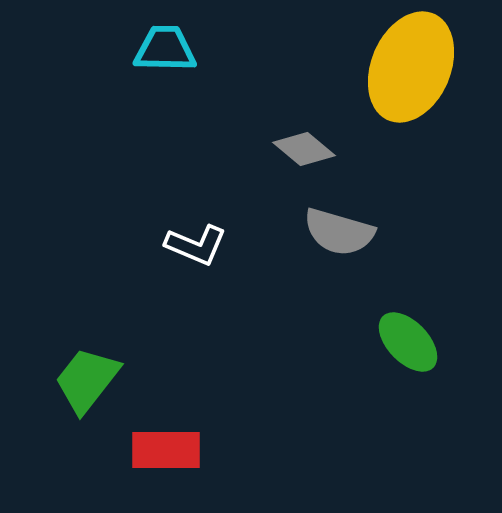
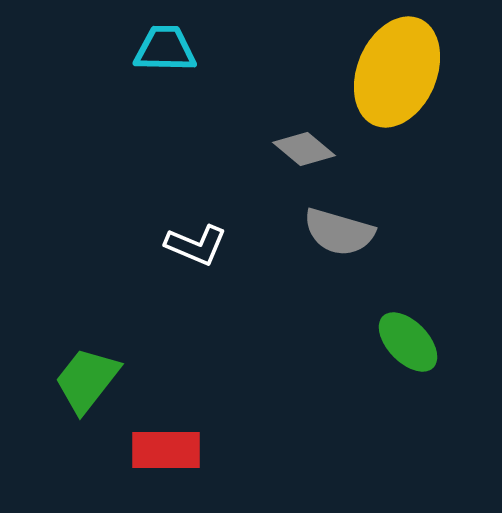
yellow ellipse: moved 14 px left, 5 px down
